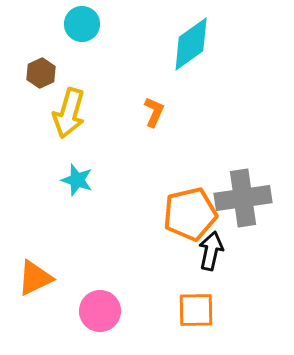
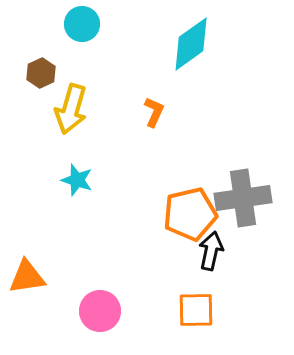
yellow arrow: moved 2 px right, 4 px up
orange triangle: moved 8 px left, 1 px up; rotated 18 degrees clockwise
